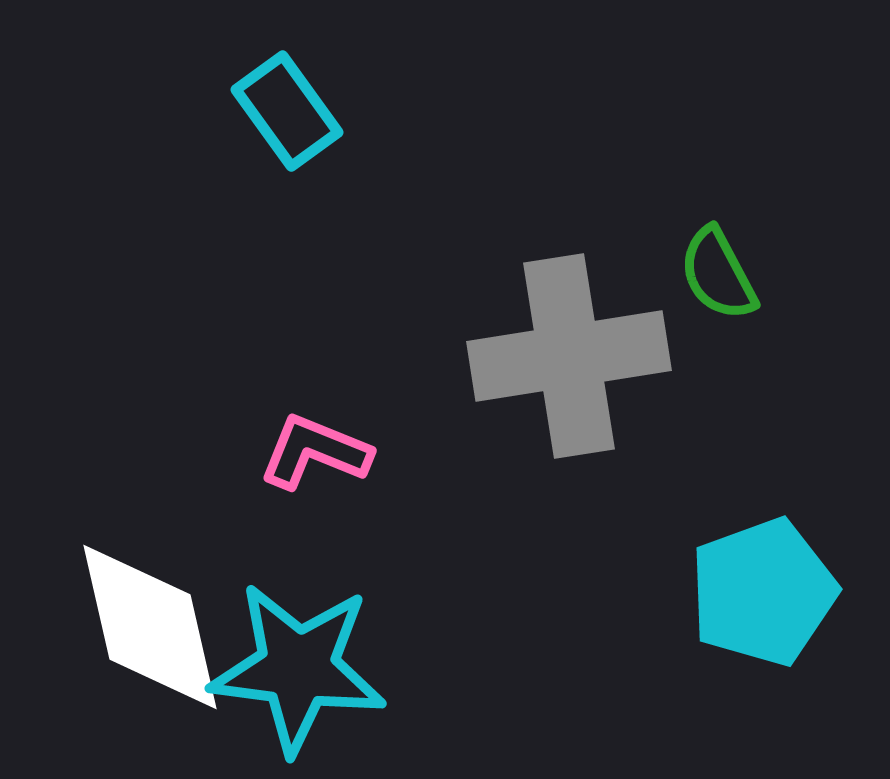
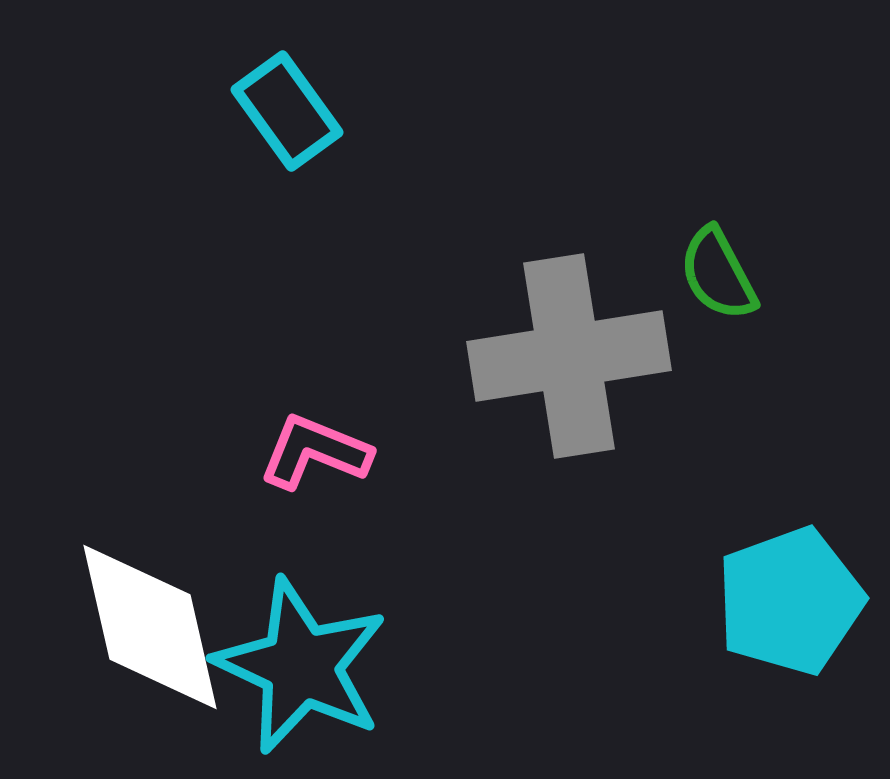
cyan pentagon: moved 27 px right, 9 px down
cyan star: moved 3 px right, 2 px up; rotated 18 degrees clockwise
